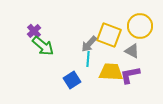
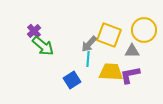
yellow circle: moved 4 px right, 4 px down
gray triangle: rotated 28 degrees counterclockwise
